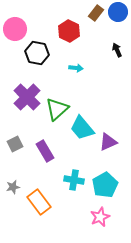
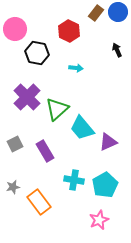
pink star: moved 1 px left, 3 px down
